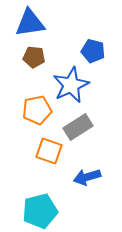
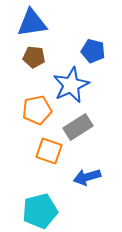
blue triangle: moved 2 px right
